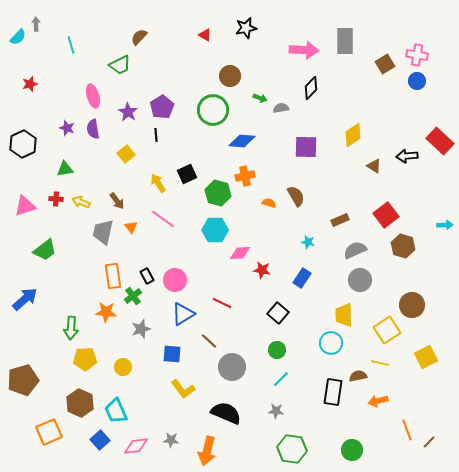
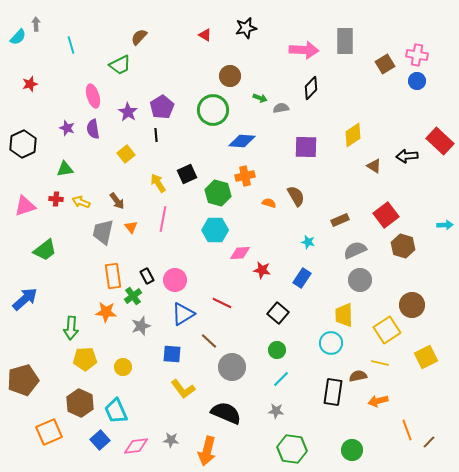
pink line at (163, 219): rotated 65 degrees clockwise
gray star at (141, 329): moved 3 px up
